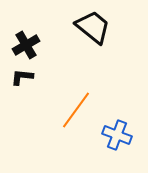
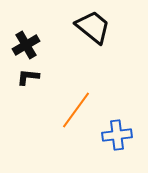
black L-shape: moved 6 px right
blue cross: rotated 28 degrees counterclockwise
